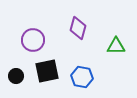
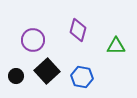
purple diamond: moved 2 px down
black square: rotated 30 degrees counterclockwise
